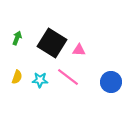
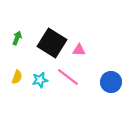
cyan star: rotated 14 degrees counterclockwise
